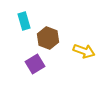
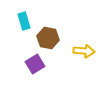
brown hexagon: rotated 10 degrees counterclockwise
yellow arrow: rotated 15 degrees counterclockwise
